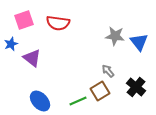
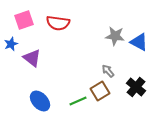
blue triangle: rotated 24 degrees counterclockwise
